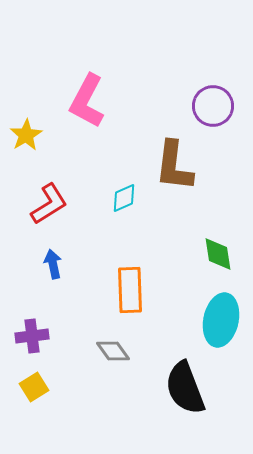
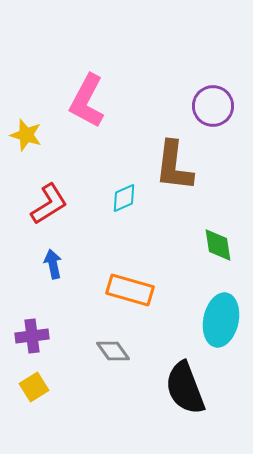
yellow star: rotated 24 degrees counterclockwise
green diamond: moved 9 px up
orange rectangle: rotated 72 degrees counterclockwise
